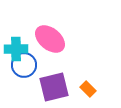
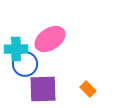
pink ellipse: rotated 72 degrees counterclockwise
blue circle: moved 1 px right, 1 px up
purple square: moved 11 px left, 2 px down; rotated 12 degrees clockwise
